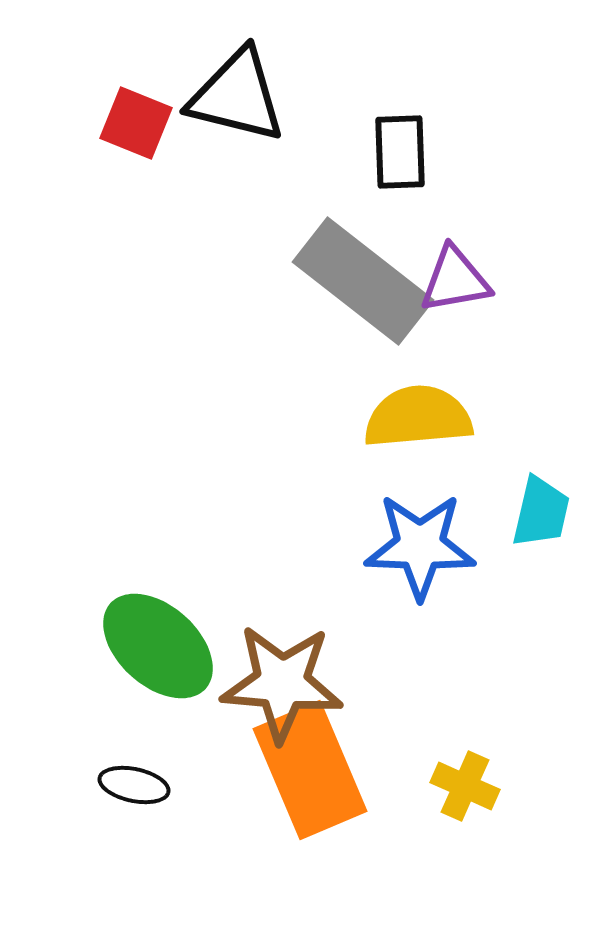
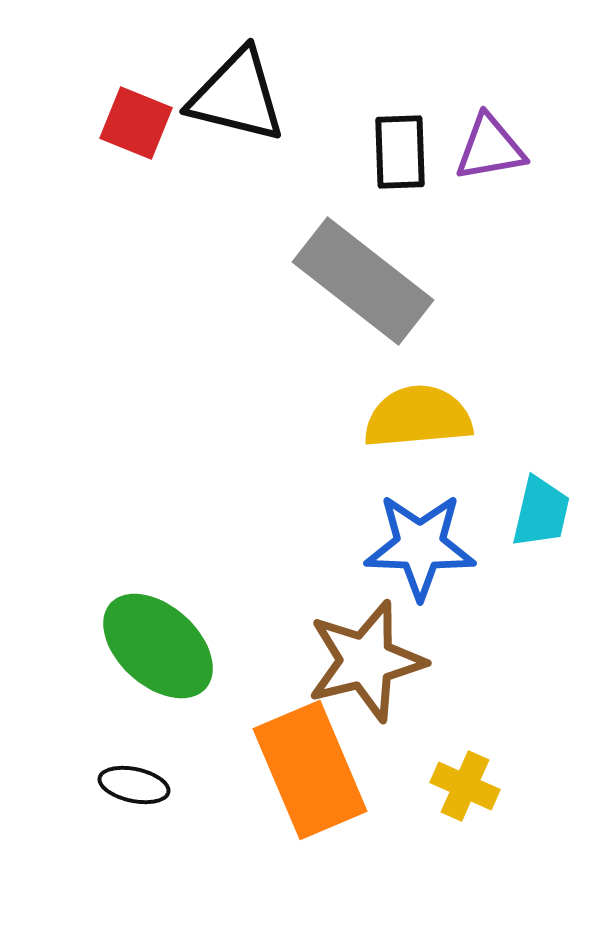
purple triangle: moved 35 px right, 132 px up
brown star: moved 84 px right, 22 px up; rotated 19 degrees counterclockwise
